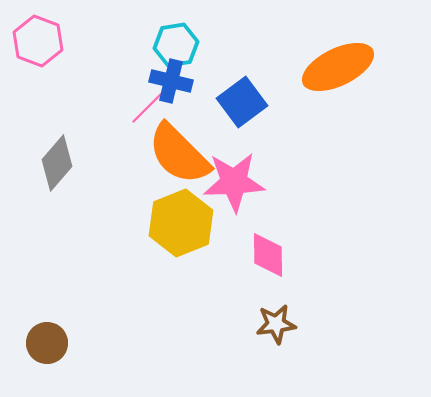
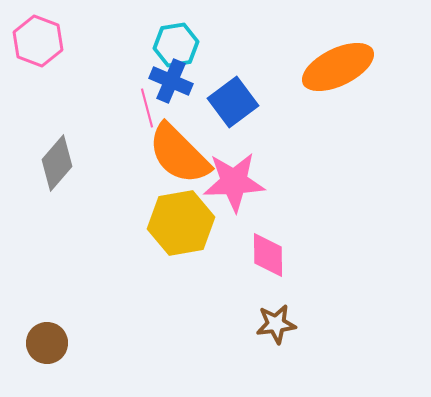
blue cross: rotated 9 degrees clockwise
blue square: moved 9 px left
pink line: rotated 60 degrees counterclockwise
yellow hexagon: rotated 12 degrees clockwise
